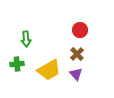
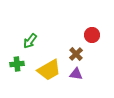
red circle: moved 12 px right, 5 px down
green arrow: moved 4 px right, 2 px down; rotated 42 degrees clockwise
brown cross: moved 1 px left
purple triangle: rotated 40 degrees counterclockwise
